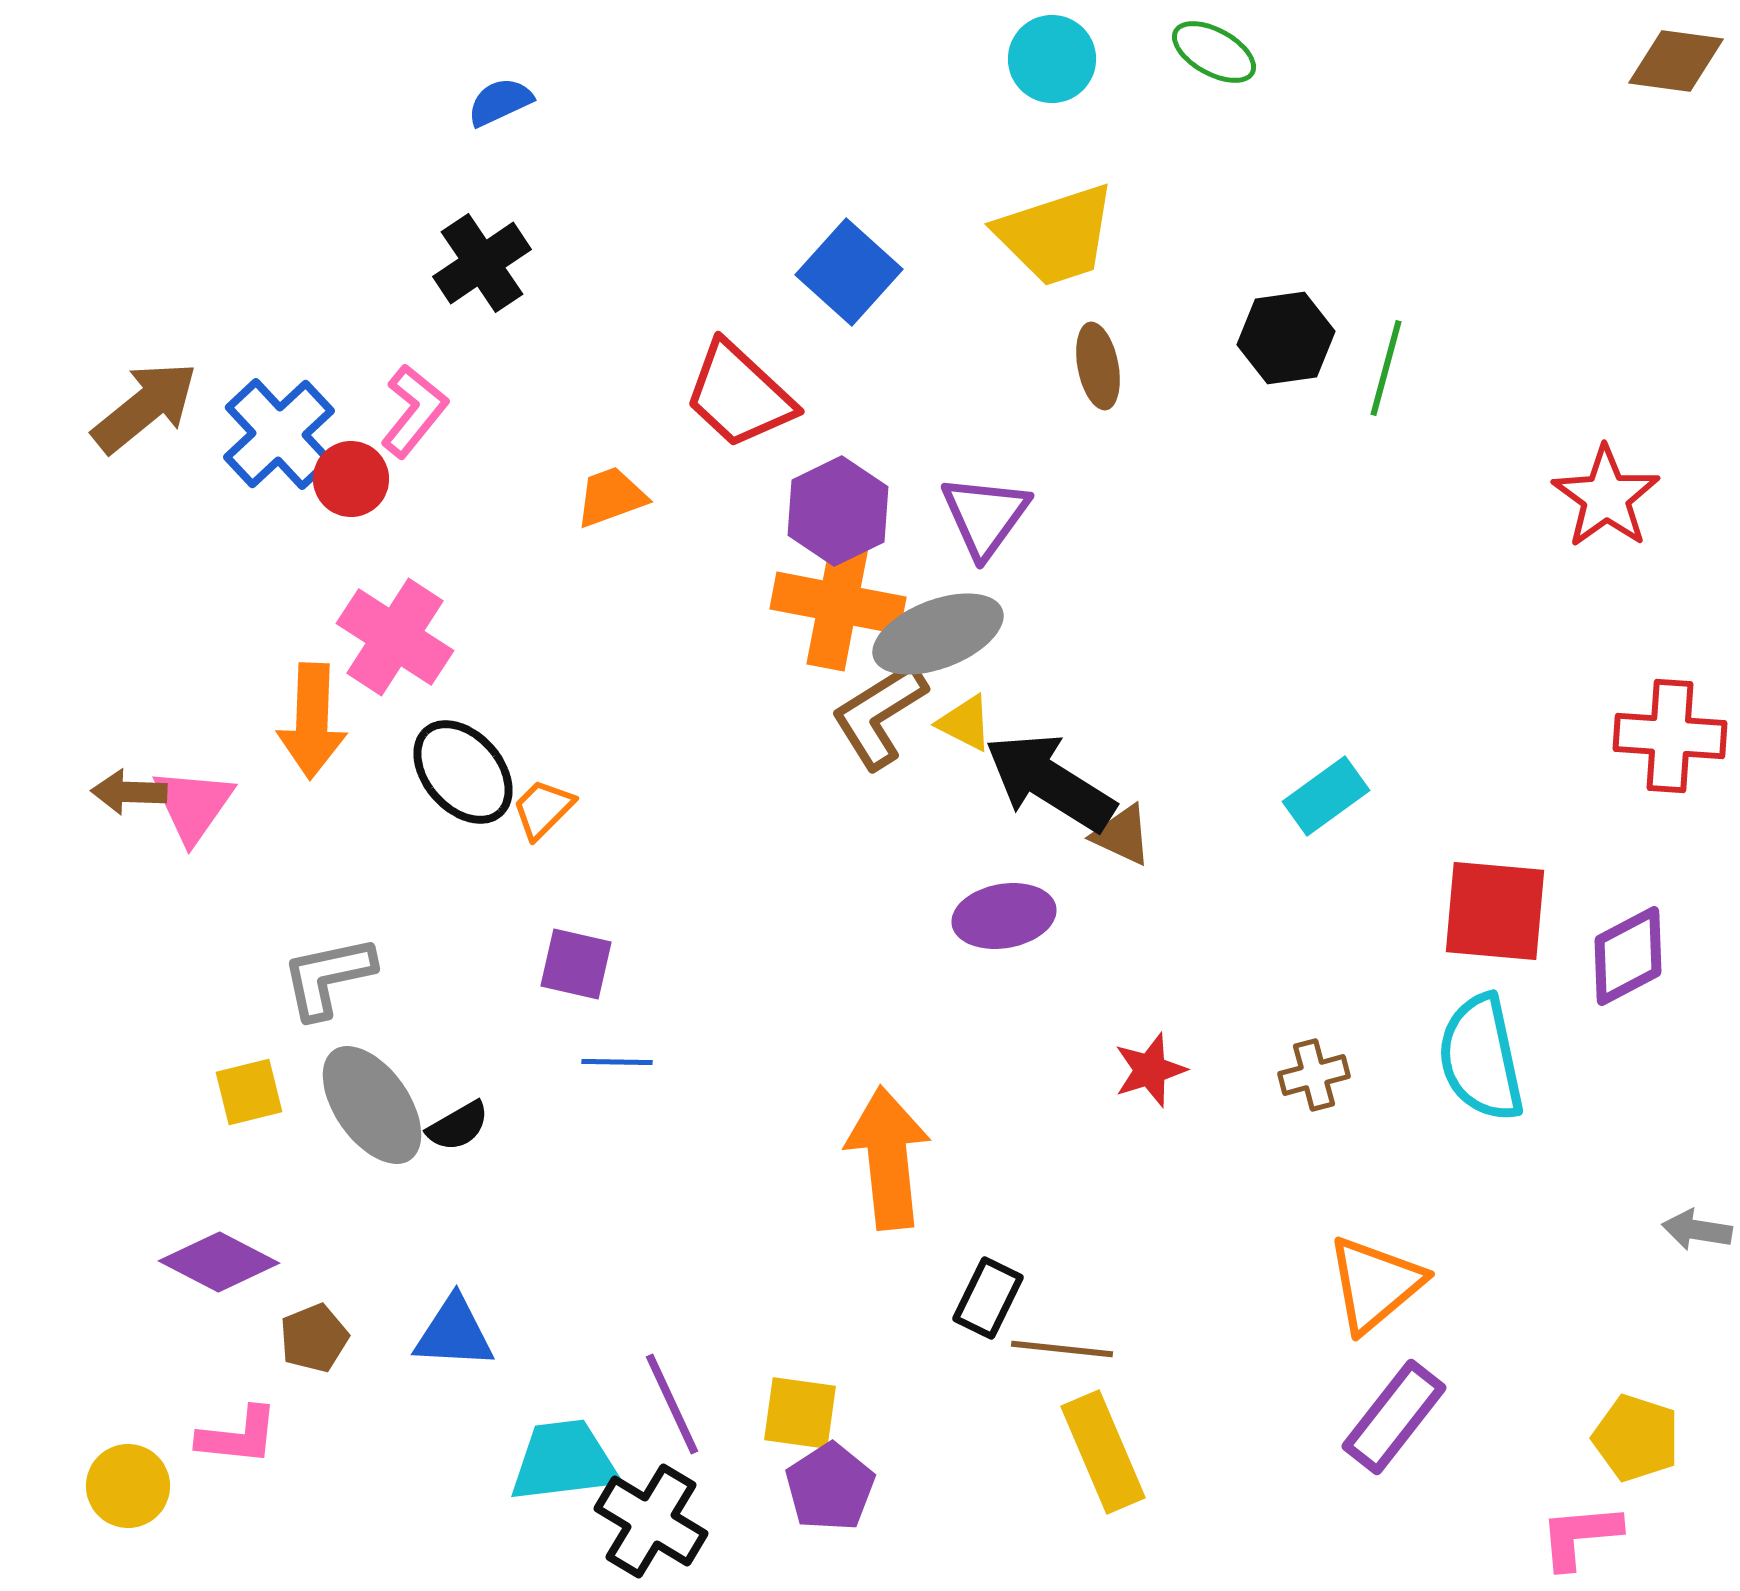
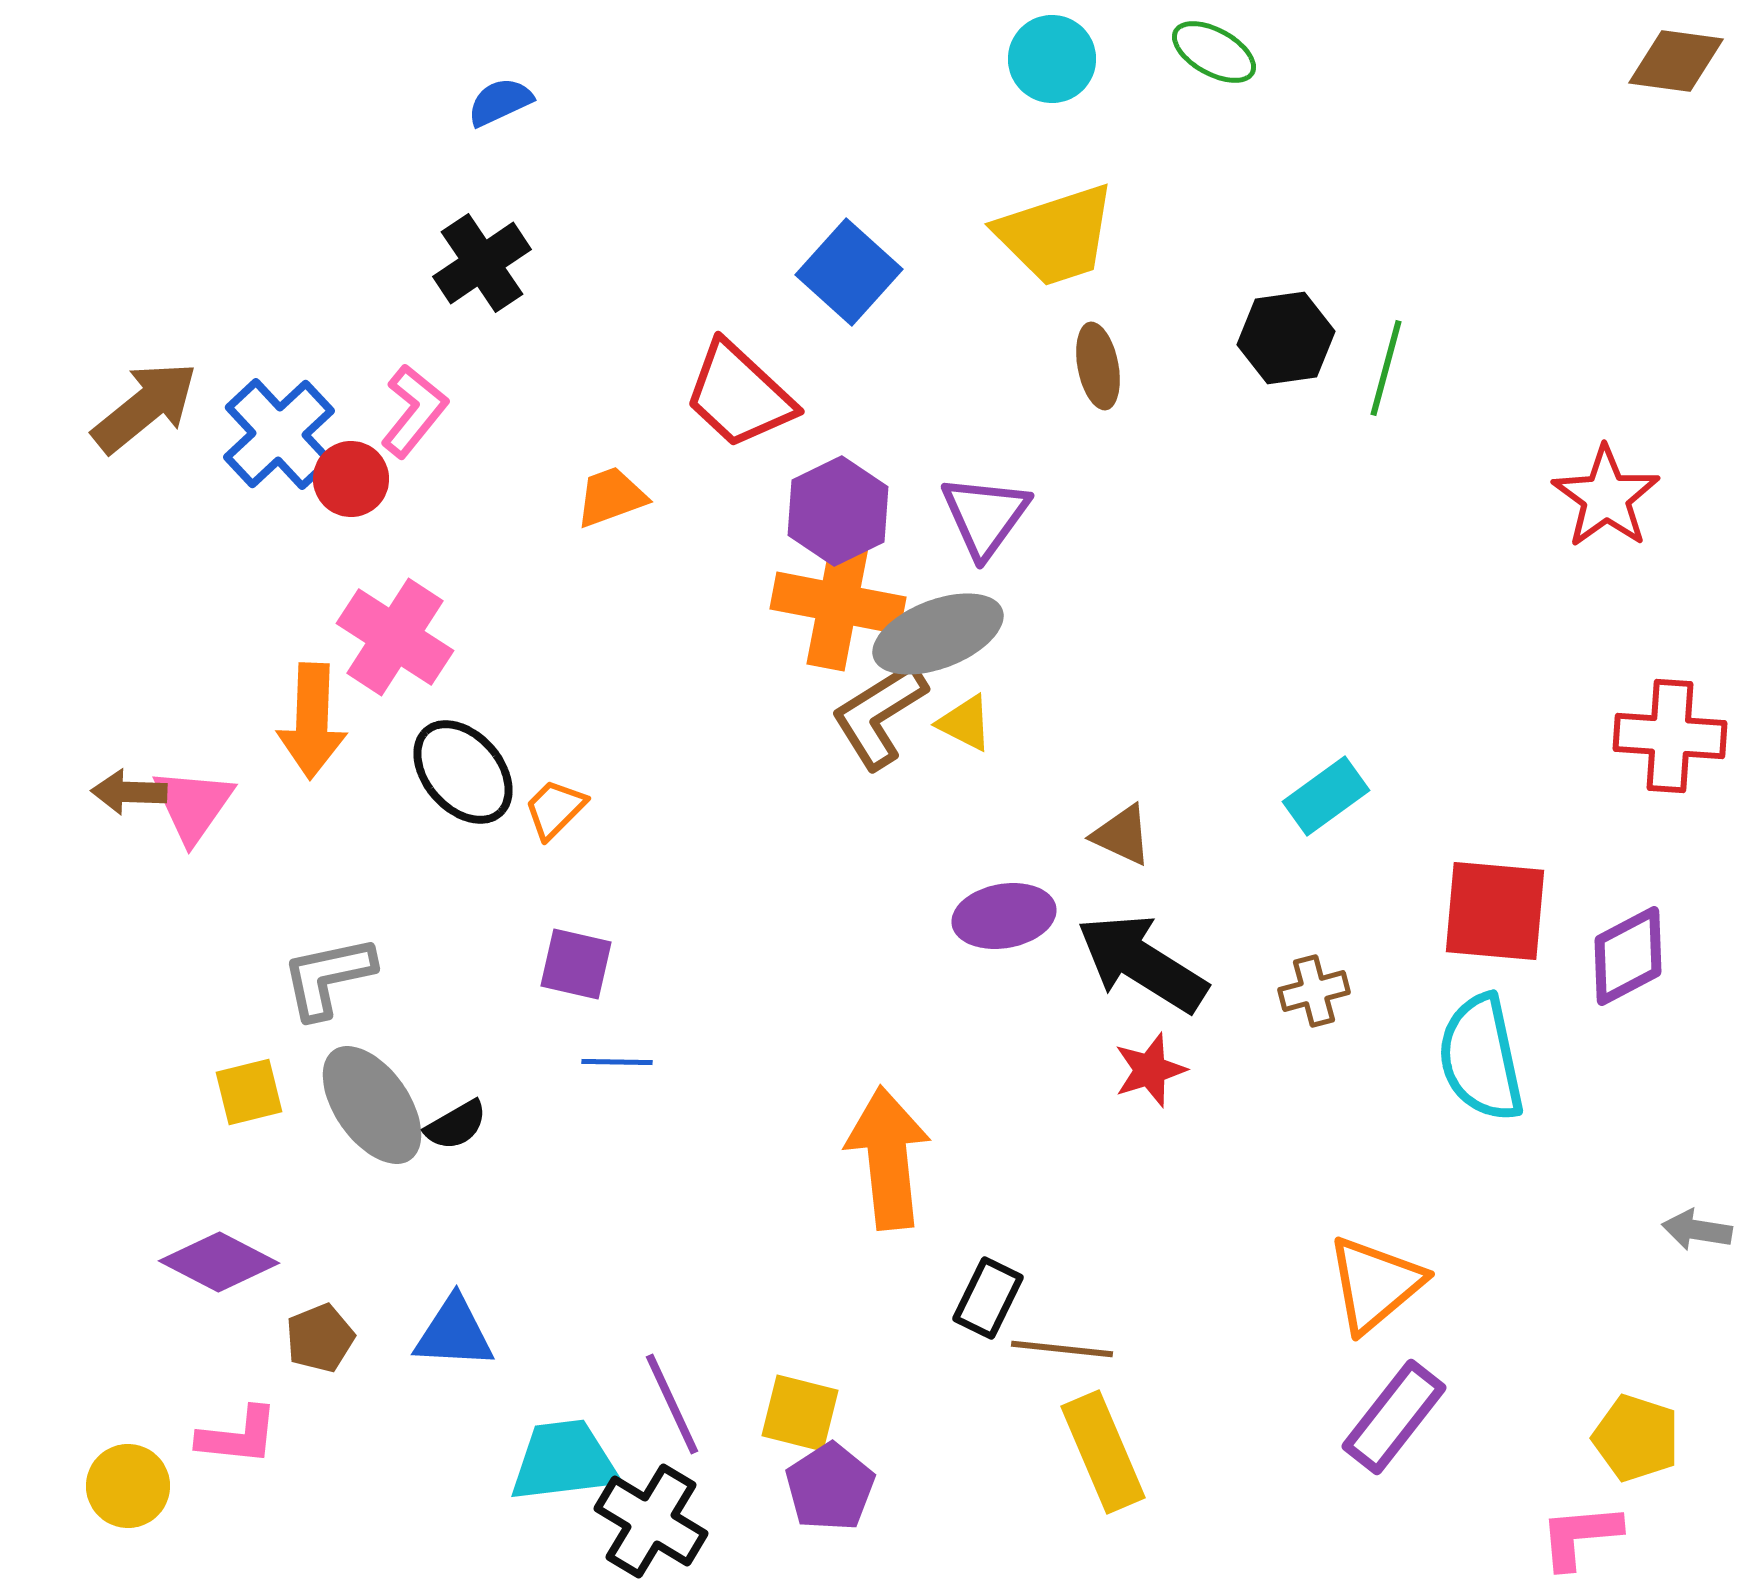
black arrow at (1050, 782): moved 92 px right, 181 px down
orange trapezoid at (543, 809): moved 12 px right
brown cross at (1314, 1075): moved 84 px up
black semicircle at (458, 1126): moved 2 px left, 1 px up
brown pentagon at (314, 1338): moved 6 px right
yellow square at (800, 1413): rotated 6 degrees clockwise
